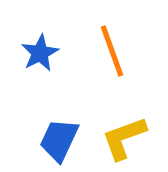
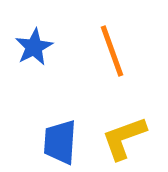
blue star: moved 6 px left, 6 px up
blue trapezoid: moved 1 px right, 2 px down; rotated 21 degrees counterclockwise
